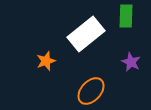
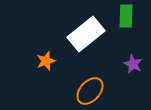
purple star: moved 2 px right, 2 px down
orange ellipse: moved 1 px left
